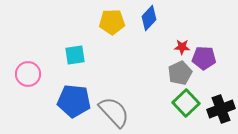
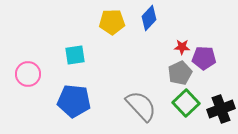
gray semicircle: moved 27 px right, 6 px up
